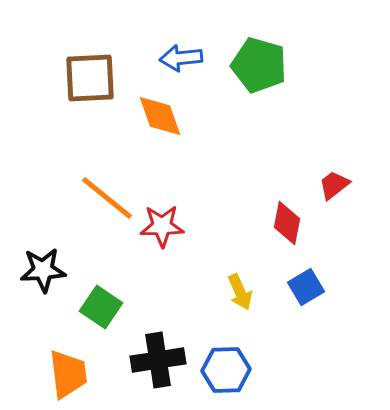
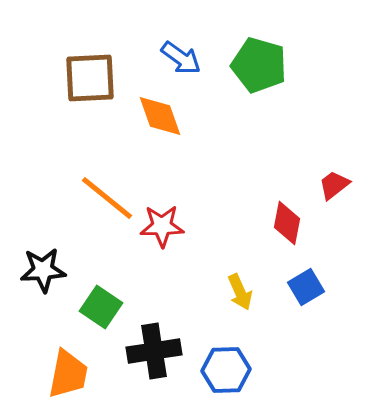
blue arrow: rotated 138 degrees counterclockwise
black cross: moved 4 px left, 9 px up
orange trapezoid: rotated 18 degrees clockwise
